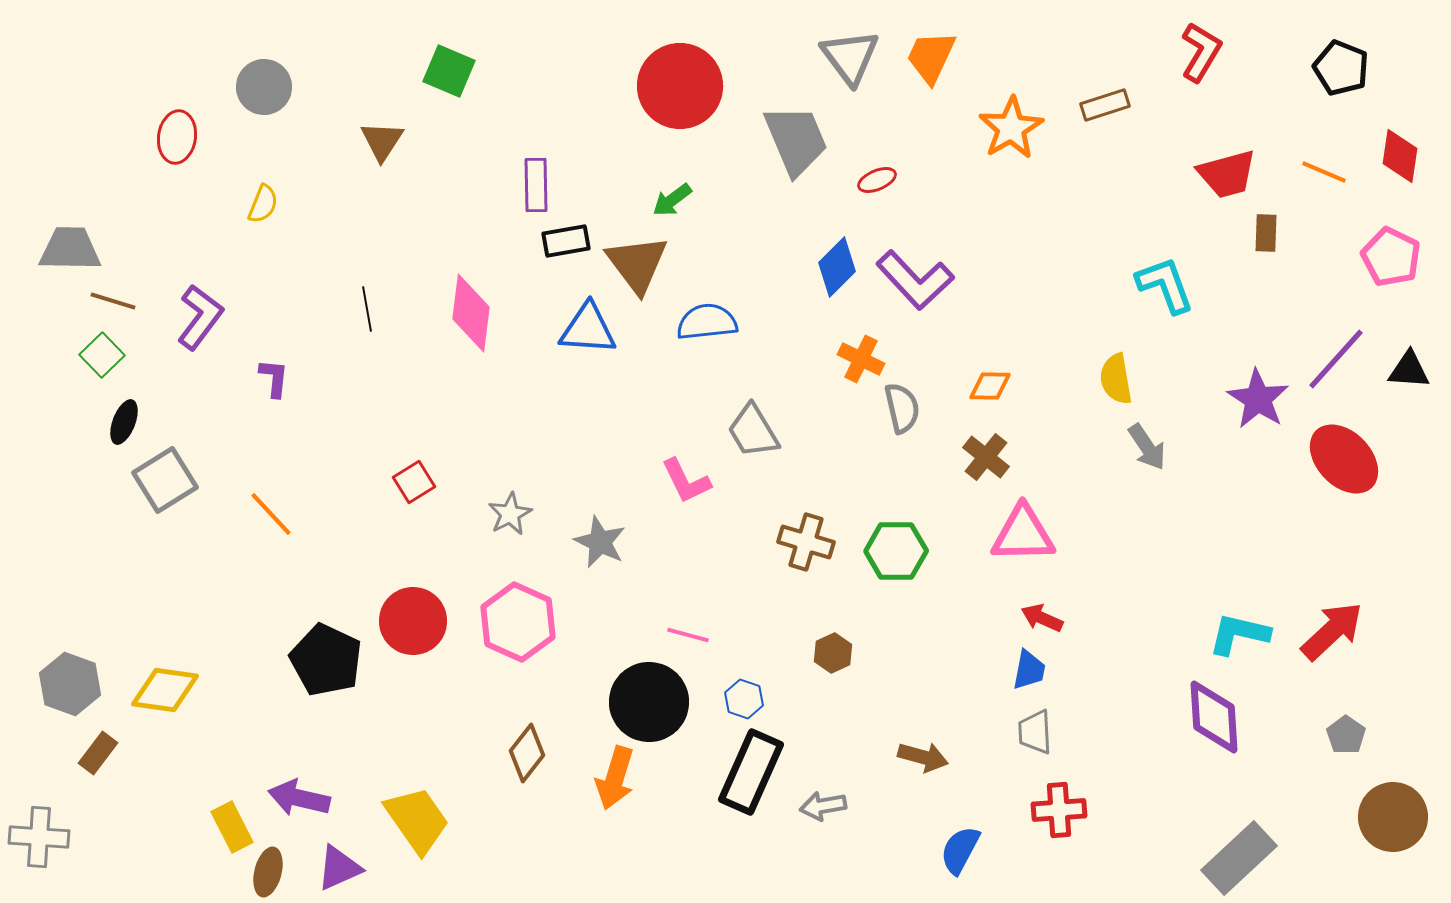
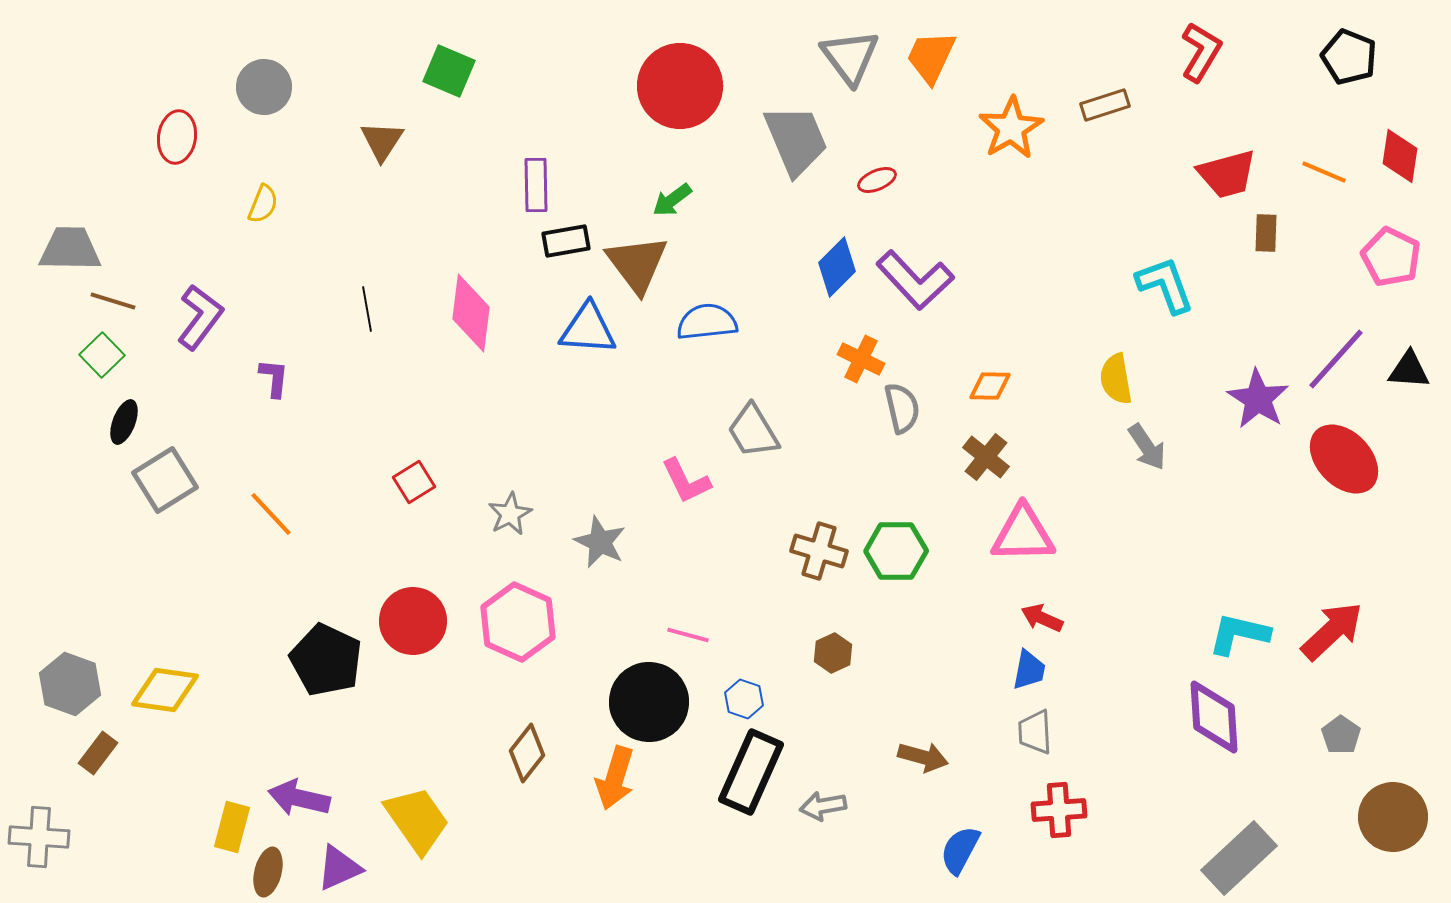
black pentagon at (1341, 68): moved 8 px right, 11 px up
brown cross at (806, 542): moved 13 px right, 9 px down
gray pentagon at (1346, 735): moved 5 px left
yellow rectangle at (232, 827): rotated 42 degrees clockwise
